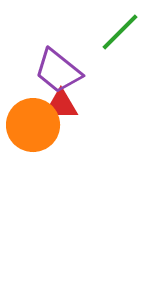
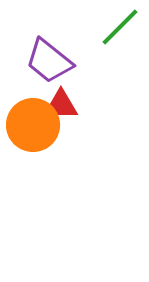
green line: moved 5 px up
purple trapezoid: moved 9 px left, 10 px up
